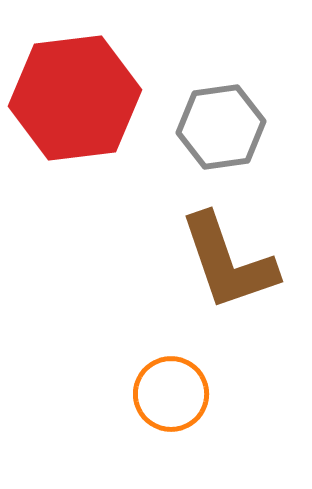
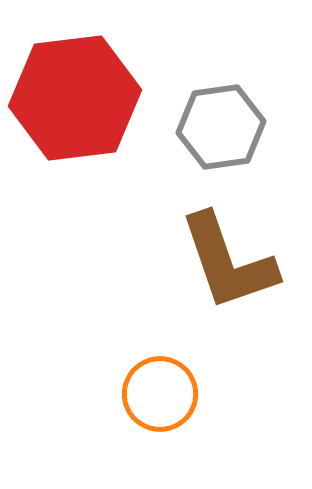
orange circle: moved 11 px left
